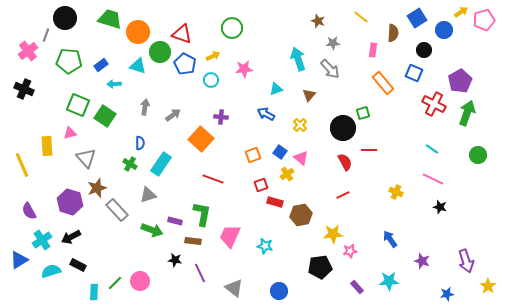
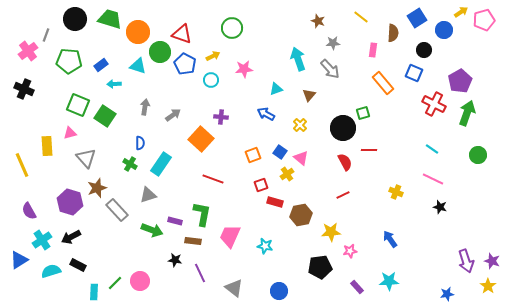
black circle at (65, 18): moved 10 px right, 1 px down
yellow star at (333, 234): moved 2 px left, 2 px up
purple star at (422, 261): moved 70 px right
